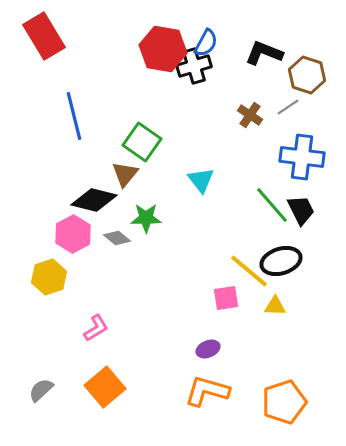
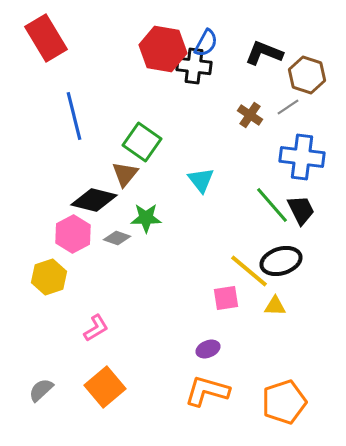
red rectangle: moved 2 px right, 2 px down
black cross: rotated 24 degrees clockwise
gray diamond: rotated 20 degrees counterclockwise
